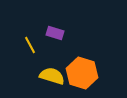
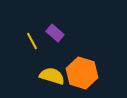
purple rectangle: rotated 24 degrees clockwise
yellow line: moved 2 px right, 4 px up
